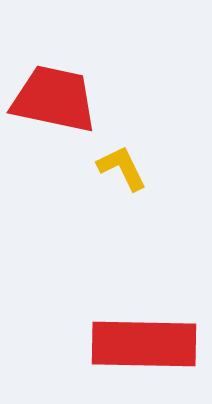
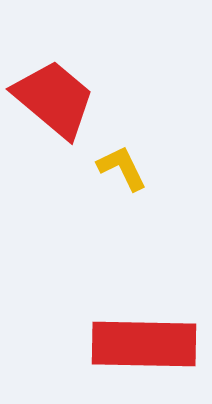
red trapezoid: rotated 28 degrees clockwise
